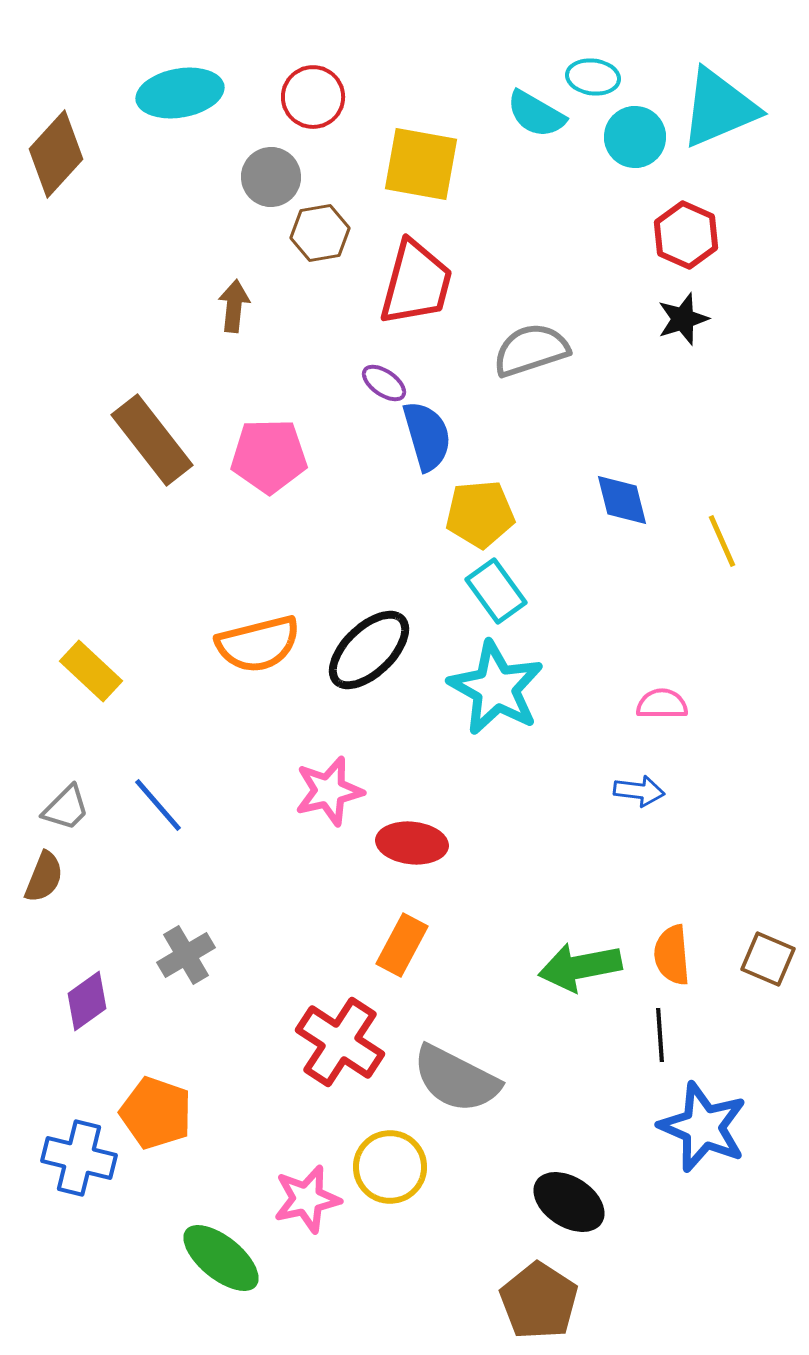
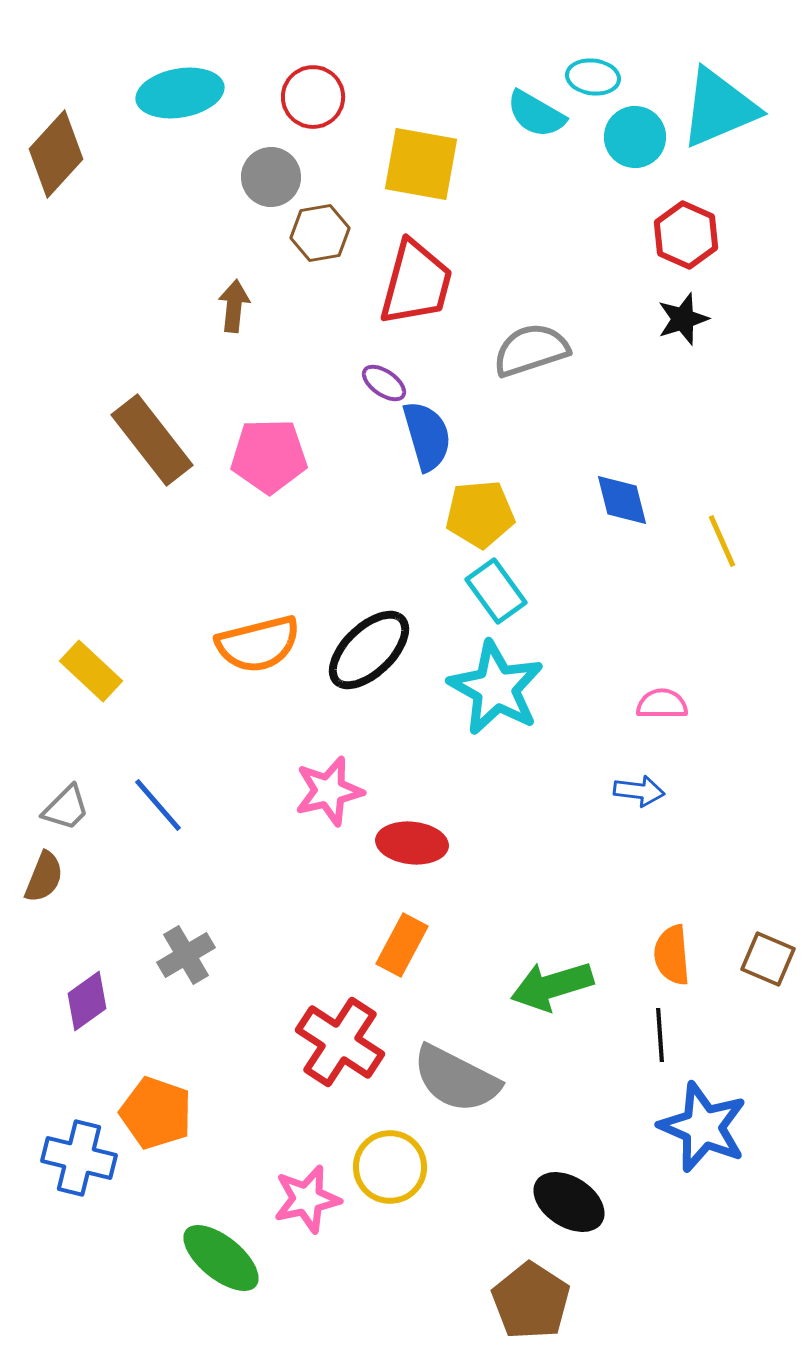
green arrow at (580, 967): moved 28 px left, 19 px down; rotated 6 degrees counterclockwise
brown pentagon at (539, 1301): moved 8 px left
